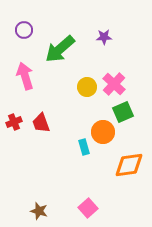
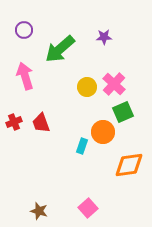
cyan rectangle: moved 2 px left, 1 px up; rotated 35 degrees clockwise
